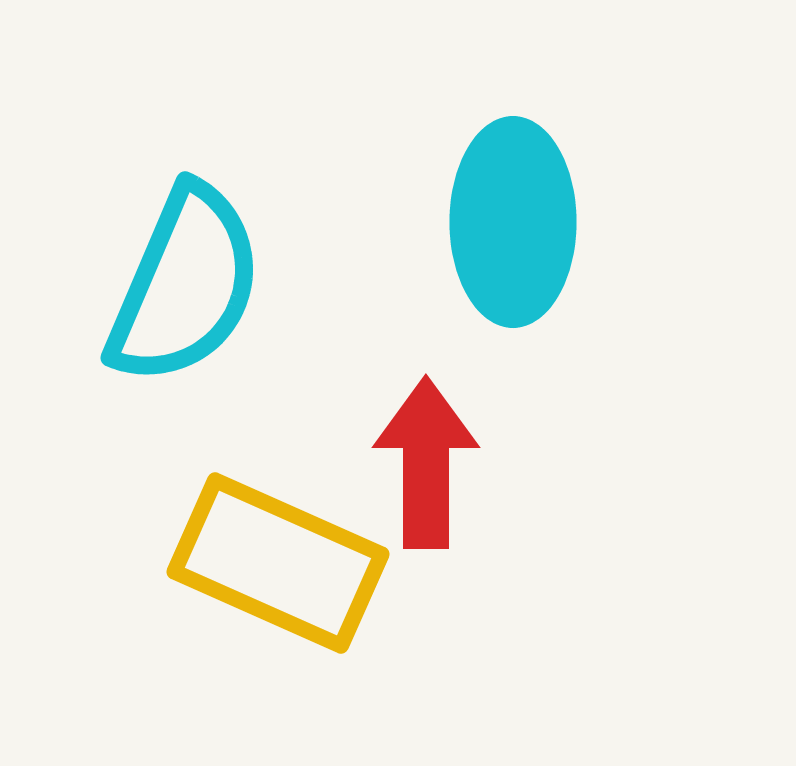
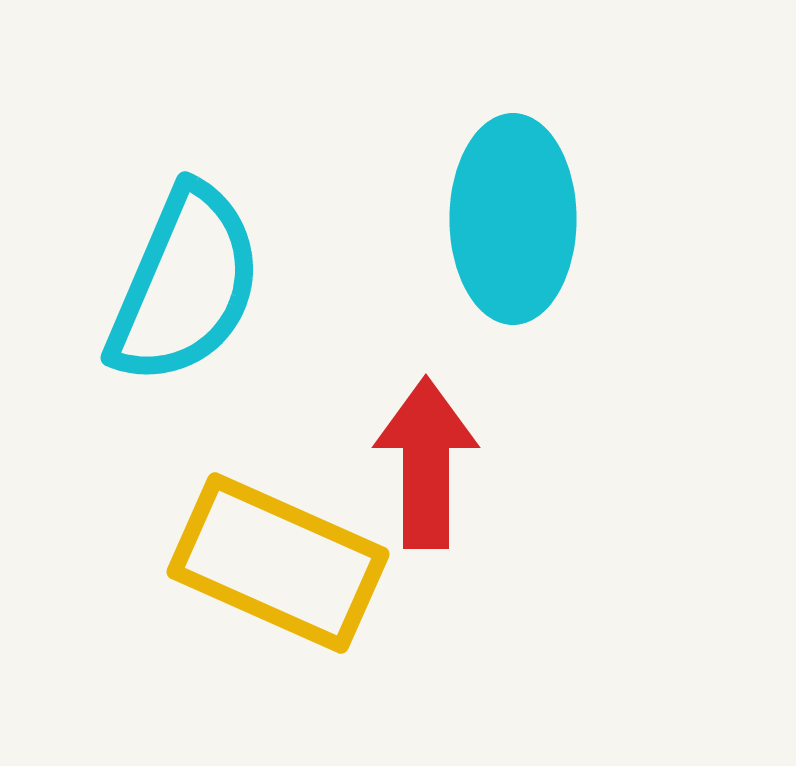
cyan ellipse: moved 3 px up
